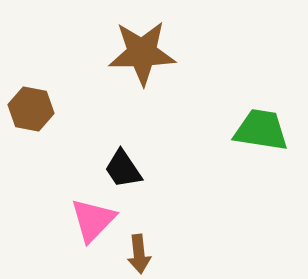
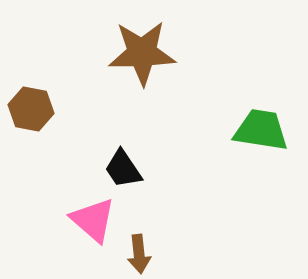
pink triangle: rotated 33 degrees counterclockwise
